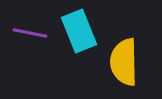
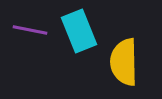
purple line: moved 3 px up
